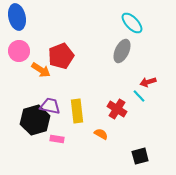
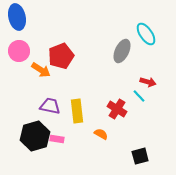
cyan ellipse: moved 14 px right, 11 px down; rotated 10 degrees clockwise
red arrow: rotated 147 degrees counterclockwise
black hexagon: moved 16 px down
